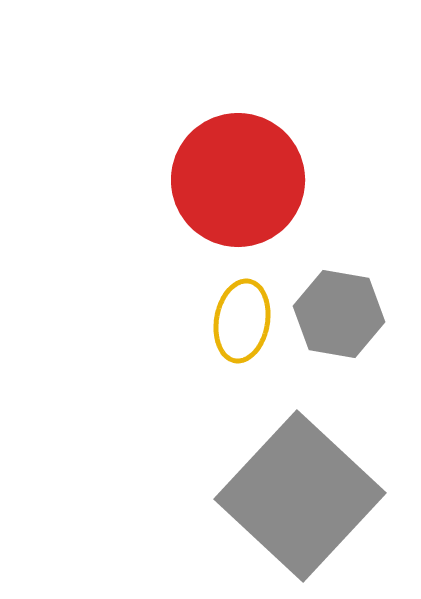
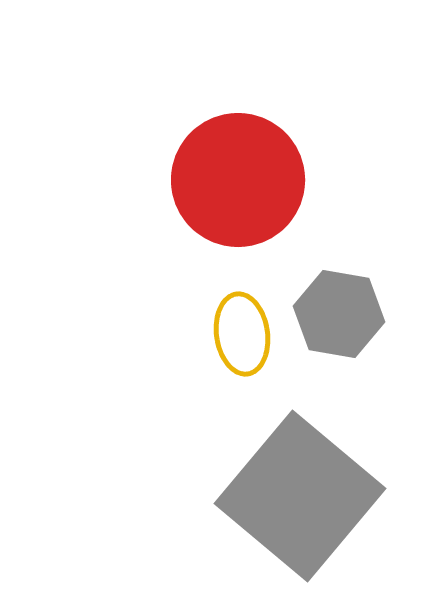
yellow ellipse: moved 13 px down; rotated 18 degrees counterclockwise
gray square: rotated 3 degrees counterclockwise
